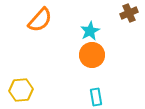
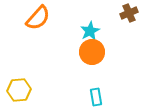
orange semicircle: moved 2 px left, 2 px up
orange circle: moved 3 px up
yellow hexagon: moved 2 px left
